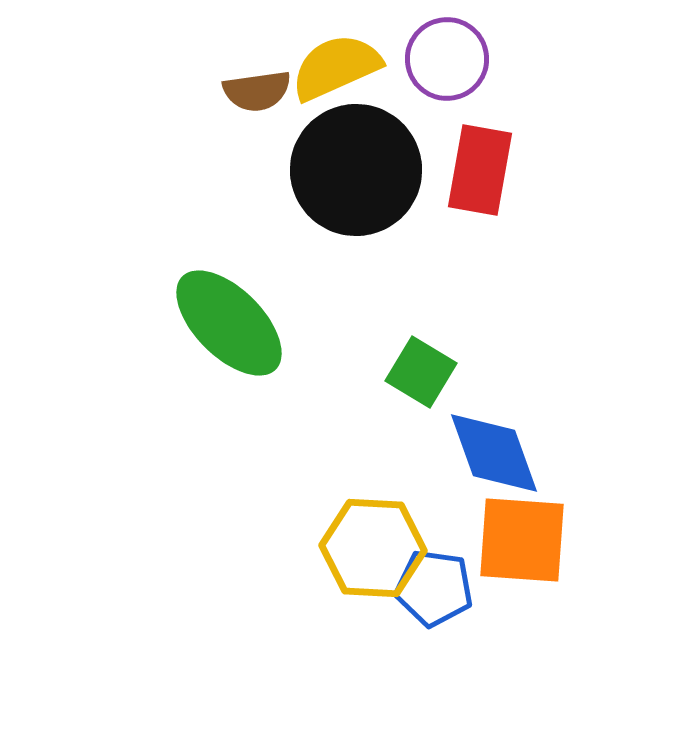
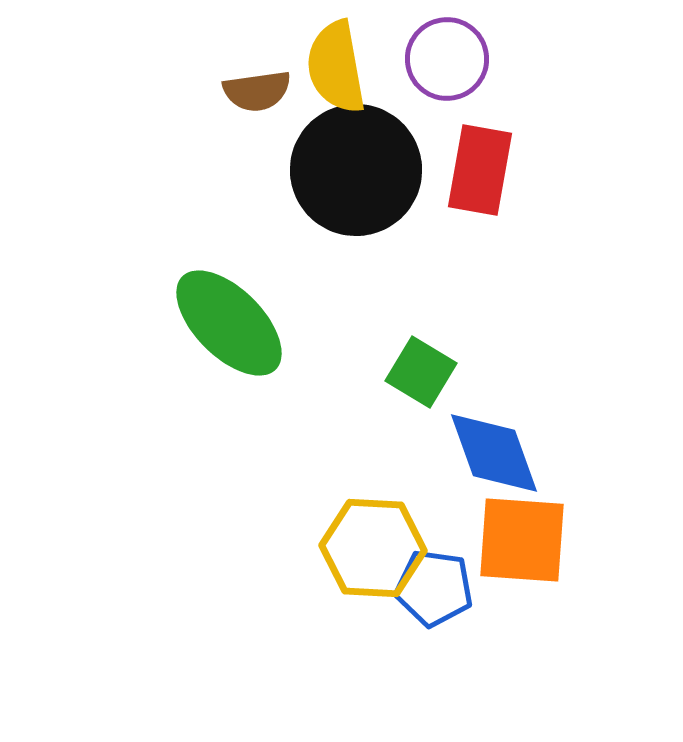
yellow semicircle: rotated 76 degrees counterclockwise
